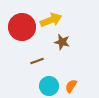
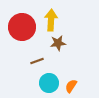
yellow arrow: rotated 65 degrees counterclockwise
brown star: moved 4 px left, 1 px down; rotated 21 degrees counterclockwise
cyan circle: moved 3 px up
